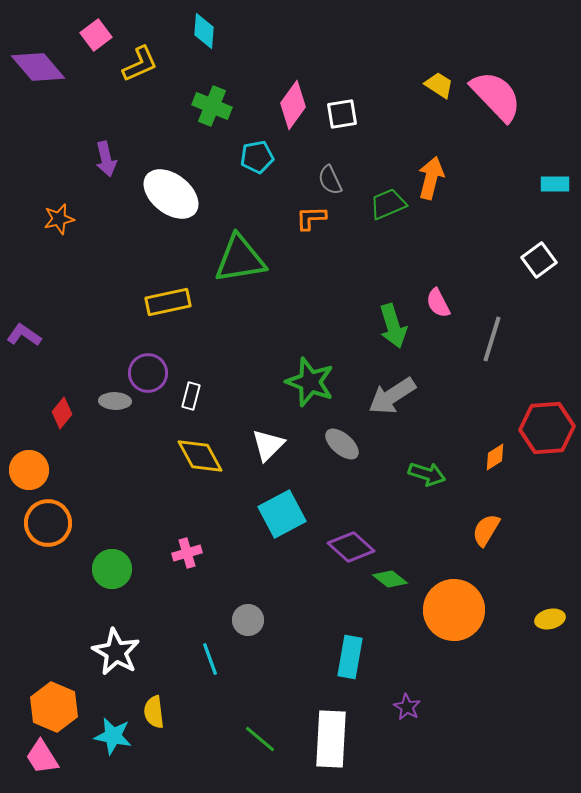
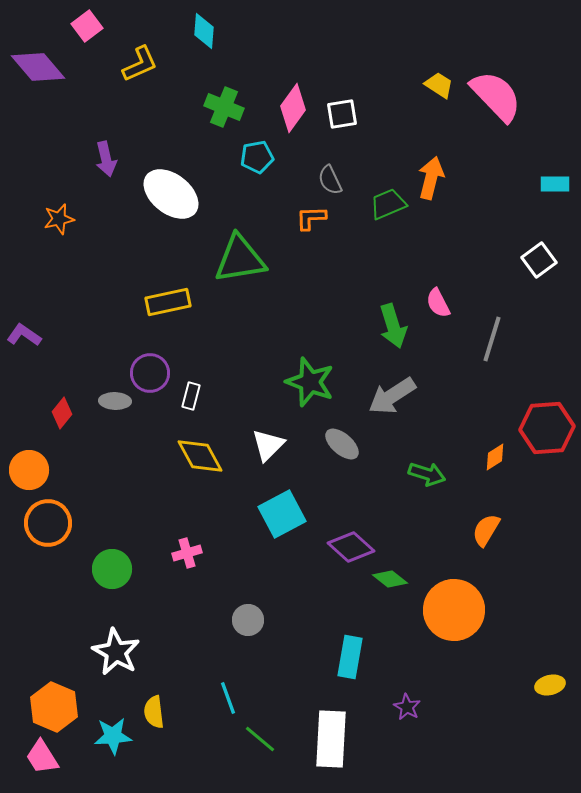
pink square at (96, 35): moved 9 px left, 9 px up
pink diamond at (293, 105): moved 3 px down
green cross at (212, 106): moved 12 px right, 1 px down
purple circle at (148, 373): moved 2 px right
yellow ellipse at (550, 619): moved 66 px down
cyan line at (210, 659): moved 18 px right, 39 px down
cyan star at (113, 736): rotated 15 degrees counterclockwise
